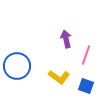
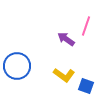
purple arrow: rotated 42 degrees counterclockwise
pink line: moved 29 px up
yellow L-shape: moved 5 px right, 2 px up
